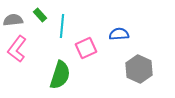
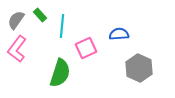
gray semicircle: moved 3 px right; rotated 48 degrees counterclockwise
gray hexagon: moved 1 px up
green semicircle: moved 2 px up
